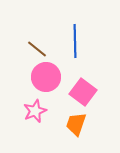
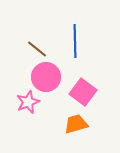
pink star: moved 7 px left, 9 px up
orange trapezoid: rotated 55 degrees clockwise
